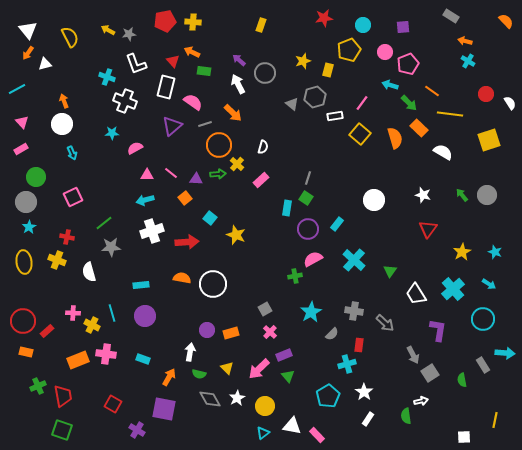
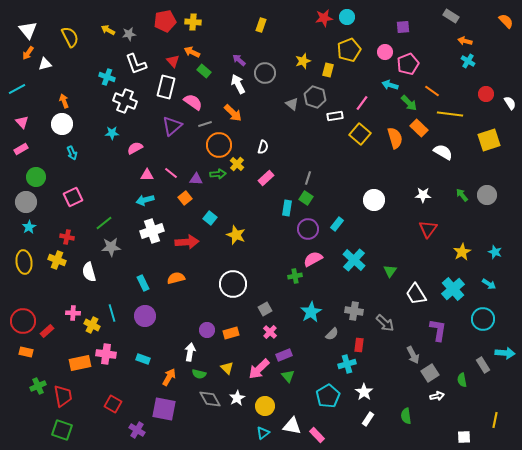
cyan circle at (363, 25): moved 16 px left, 8 px up
green rectangle at (204, 71): rotated 32 degrees clockwise
gray hexagon at (315, 97): rotated 25 degrees counterclockwise
pink rectangle at (261, 180): moved 5 px right, 2 px up
white star at (423, 195): rotated 14 degrees counterclockwise
orange semicircle at (182, 278): moved 6 px left; rotated 24 degrees counterclockwise
white circle at (213, 284): moved 20 px right
cyan rectangle at (141, 285): moved 2 px right, 2 px up; rotated 70 degrees clockwise
orange rectangle at (78, 360): moved 2 px right, 3 px down; rotated 10 degrees clockwise
white arrow at (421, 401): moved 16 px right, 5 px up
